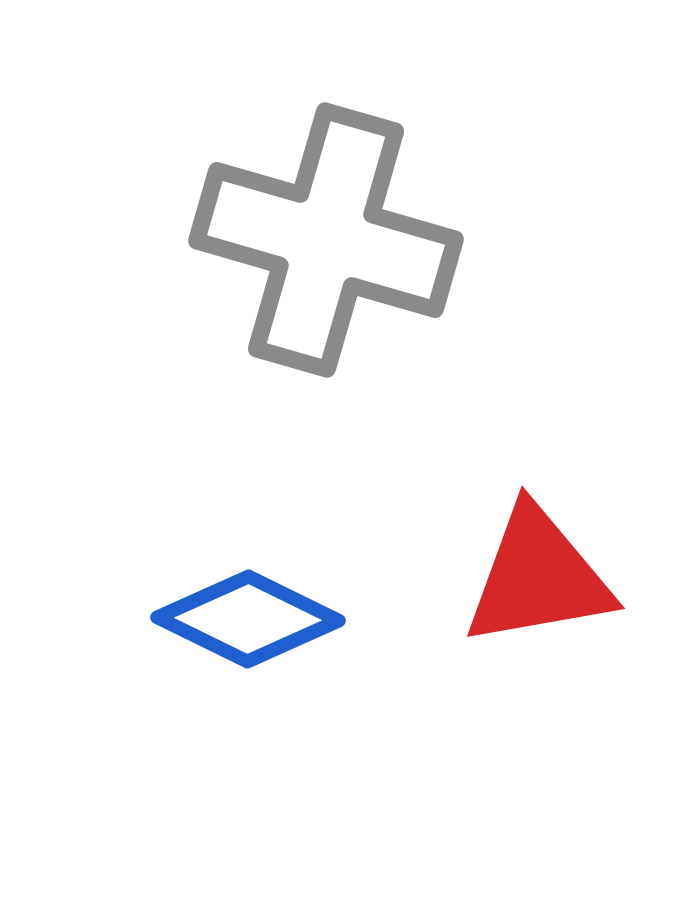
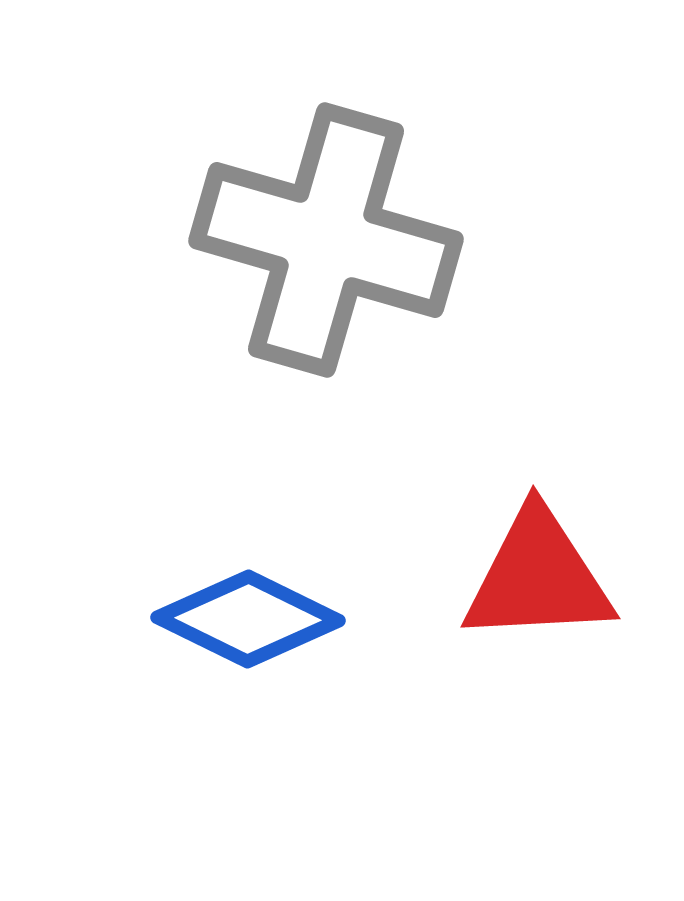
red triangle: rotated 7 degrees clockwise
